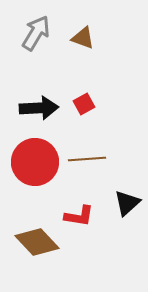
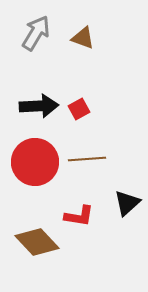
red square: moved 5 px left, 5 px down
black arrow: moved 2 px up
